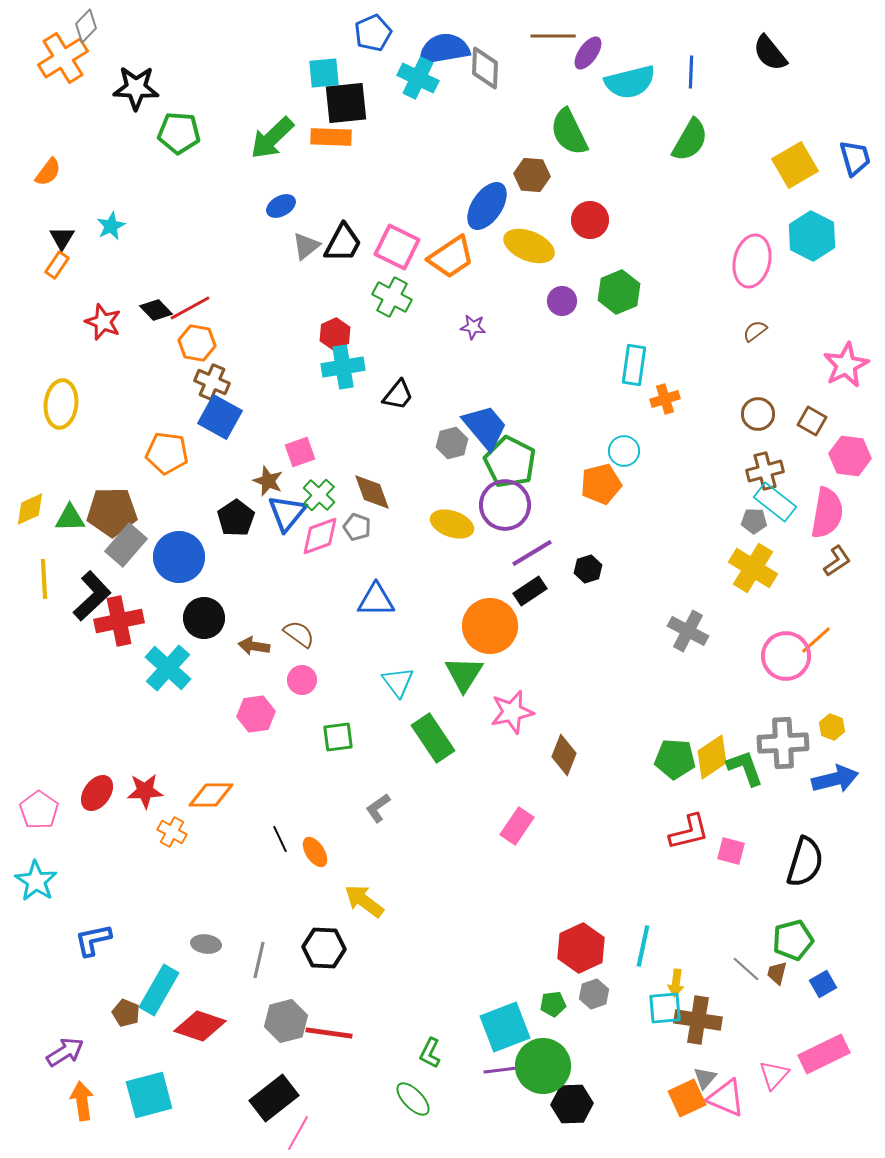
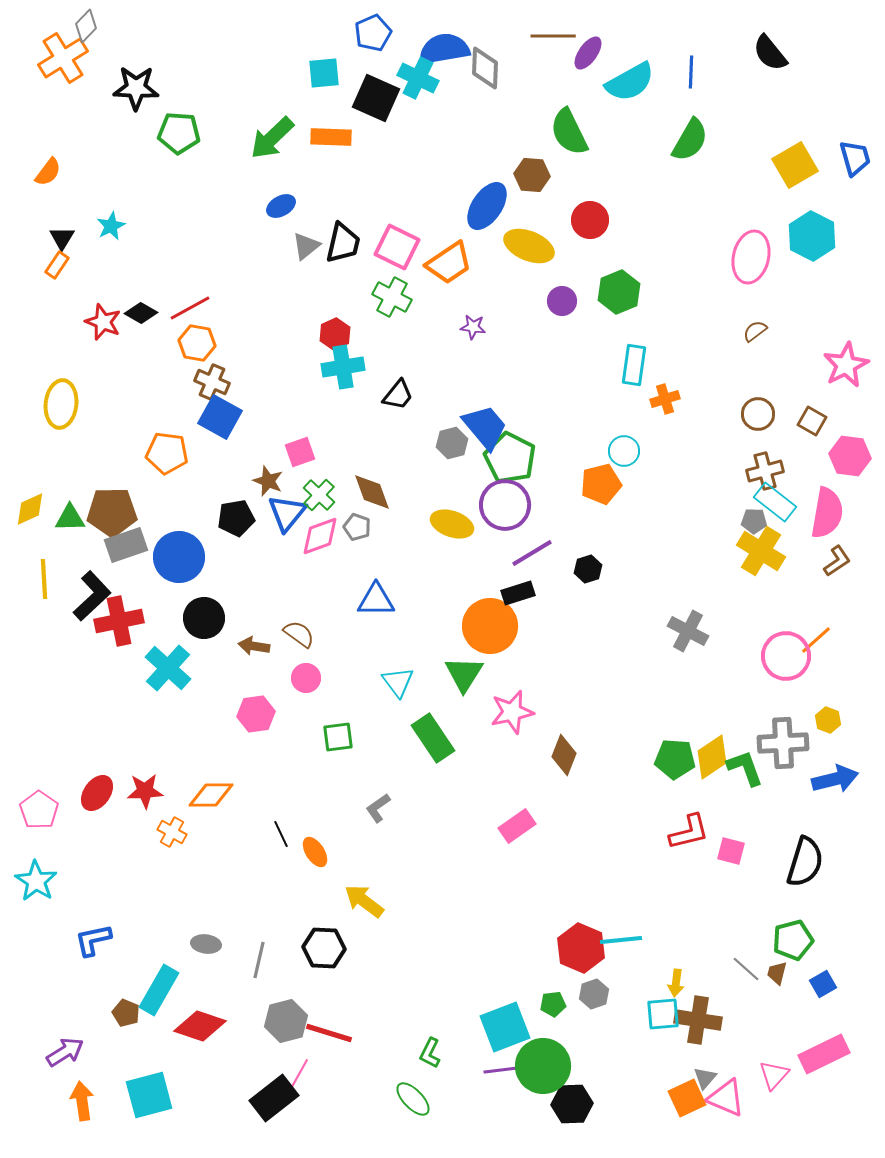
cyan semicircle at (630, 82): rotated 15 degrees counterclockwise
black square at (346, 103): moved 30 px right, 5 px up; rotated 30 degrees clockwise
black trapezoid at (343, 243): rotated 15 degrees counterclockwise
orange trapezoid at (451, 257): moved 2 px left, 6 px down
pink ellipse at (752, 261): moved 1 px left, 4 px up
black diamond at (156, 310): moved 15 px left, 3 px down; rotated 16 degrees counterclockwise
green pentagon at (510, 462): moved 4 px up
black pentagon at (236, 518): rotated 24 degrees clockwise
gray rectangle at (126, 545): rotated 30 degrees clockwise
yellow cross at (753, 568): moved 8 px right, 17 px up
black rectangle at (530, 591): moved 12 px left, 2 px down; rotated 16 degrees clockwise
pink circle at (302, 680): moved 4 px right, 2 px up
yellow hexagon at (832, 727): moved 4 px left, 7 px up
pink rectangle at (517, 826): rotated 21 degrees clockwise
black line at (280, 839): moved 1 px right, 5 px up
cyan line at (643, 946): moved 22 px left, 6 px up; rotated 72 degrees clockwise
red hexagon at (581, 948): rotated 12 degrees counterclockwise
cyan square at (665, 1008): moved 2 px left, 6 px down
red line at (329, 1033): rotated 9 degrees clockwise
pink line at (298, 1133): moved 57 px up
